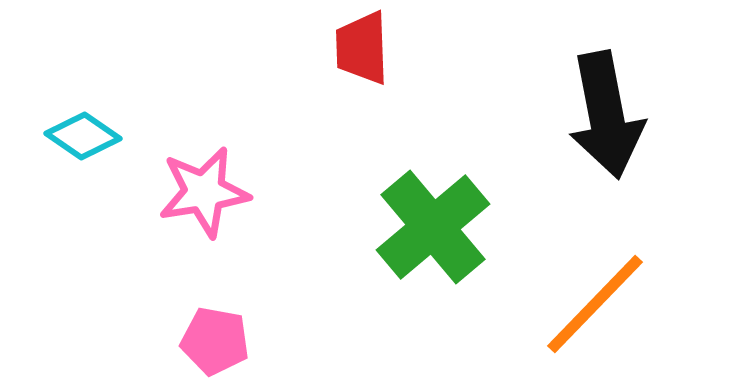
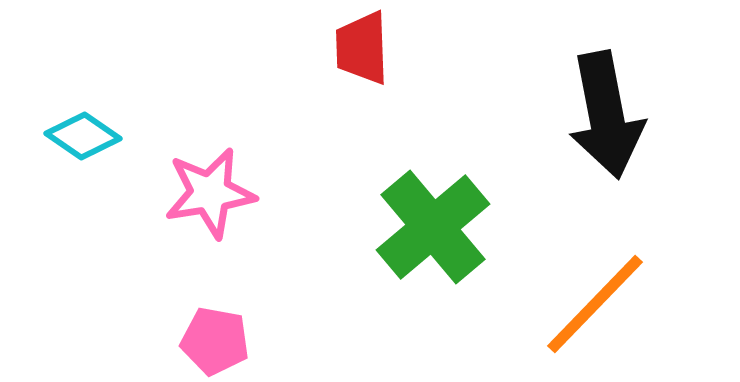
pink star: moved 6 px right, 1 px down
